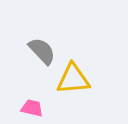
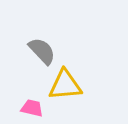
yellow triangle: moved 8 px left, 6 px down
